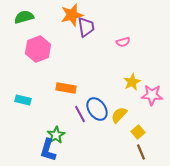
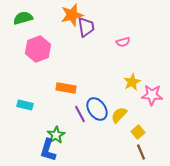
green semicircle: moved 1 px left, 1 px down
cyan rectangle: moved 2 px right, 5 px down
